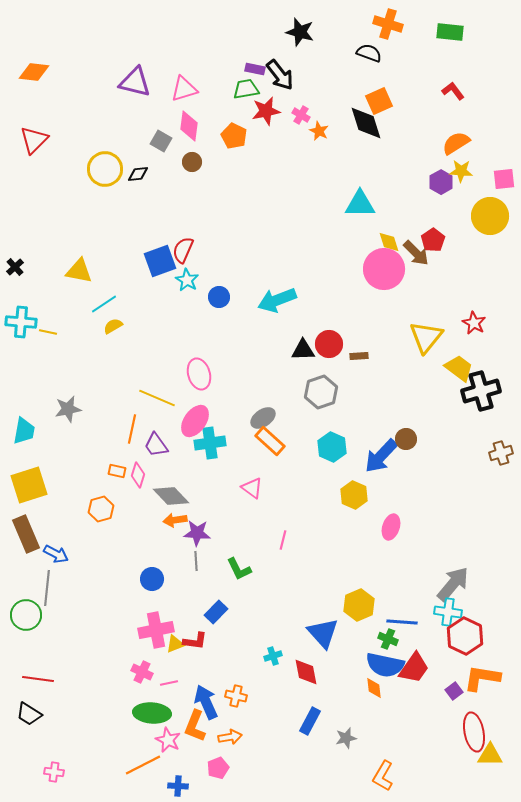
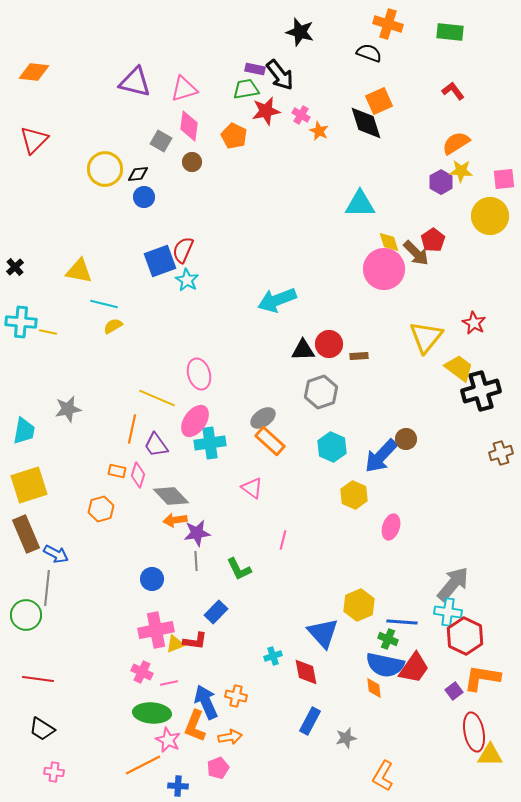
blue circle at (219, 297): moved 75 px left, 100 px up
cyan line at (104, 304): rotated 48 degrees clockwise
purple star at (197, 533): rotated 12 degrees counterclockwise
black trapezoid at (29, 714): moved 13 px right, 15 px down
